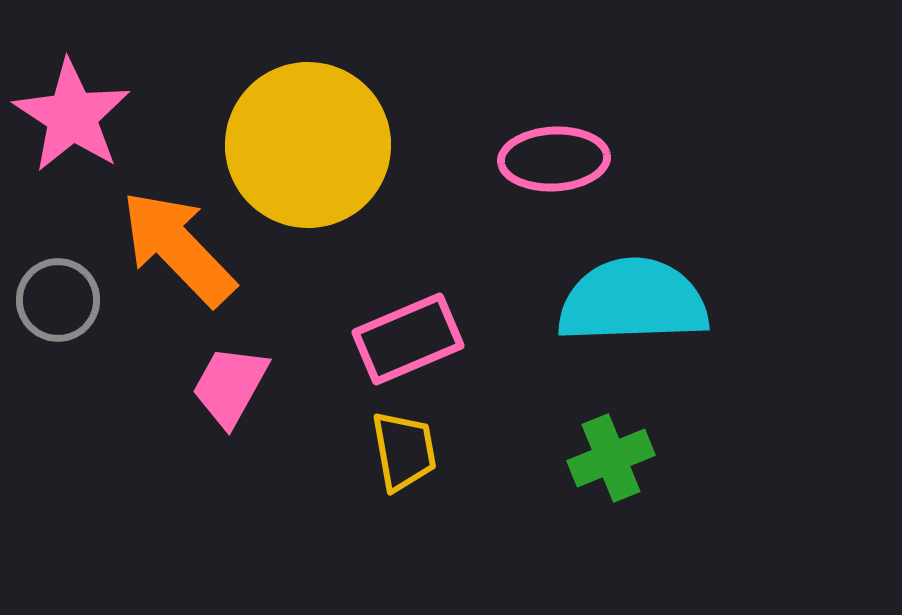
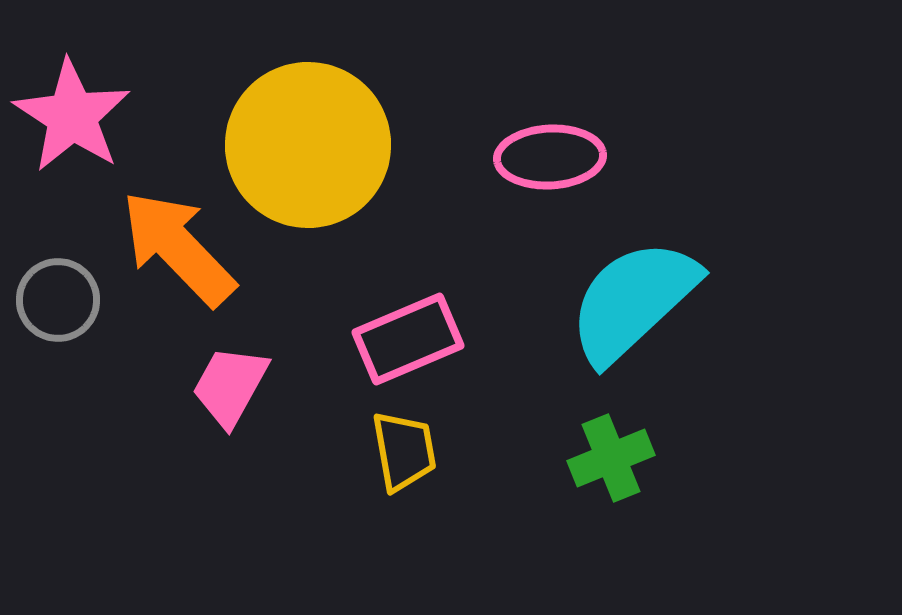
pink ellipse: moved 4 px left, 2 px up
cyan semicircle: rotated 41 degrees counterclockwise
